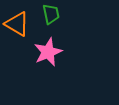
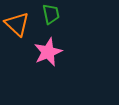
orange triangle: rotated 12 degrees clockwise
